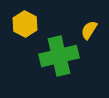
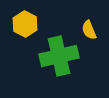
yellow semicircle: rotated 54 degrees counterclockwise
